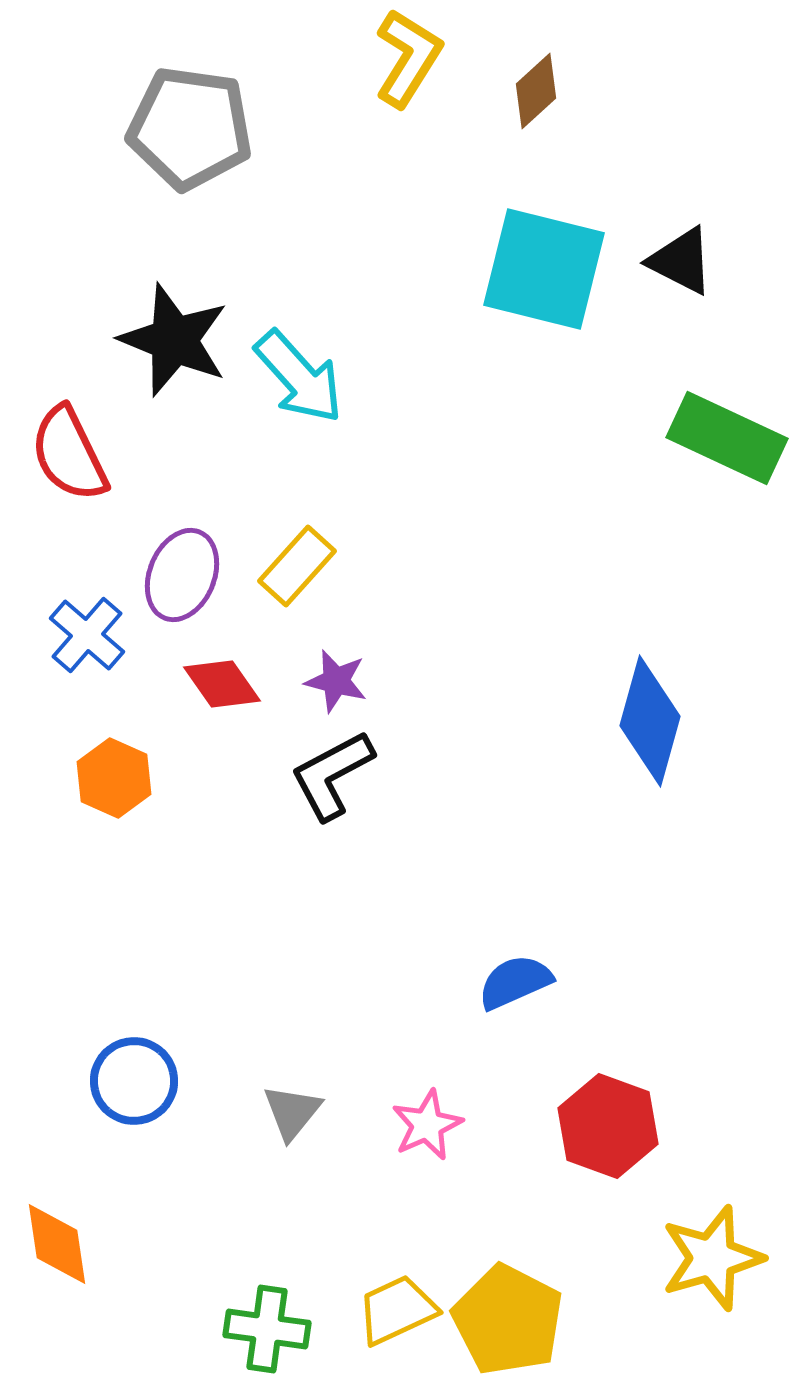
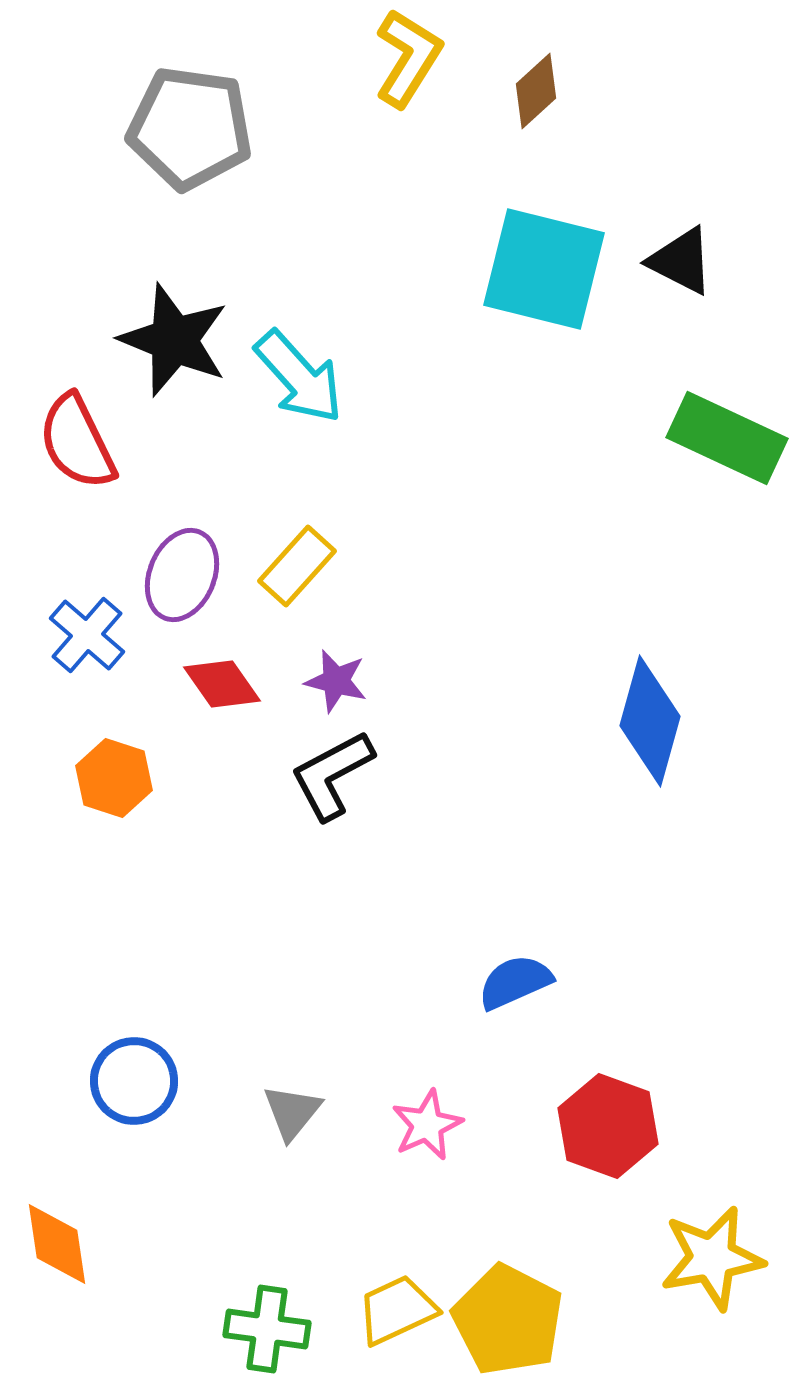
red semicircle: moved 8 px right, 12 px up
orange hexagon: rotated 6 degrees counterclockwise
yellow star: rotated 6 degrees clockwise
